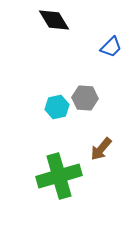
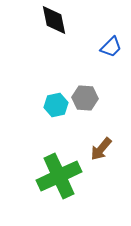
black diamond: rotated 20 degrees clockwise
cyan hexagon: moved 1 px left, 2 px up
green cross: rotated 9 degrees counterclockwise
